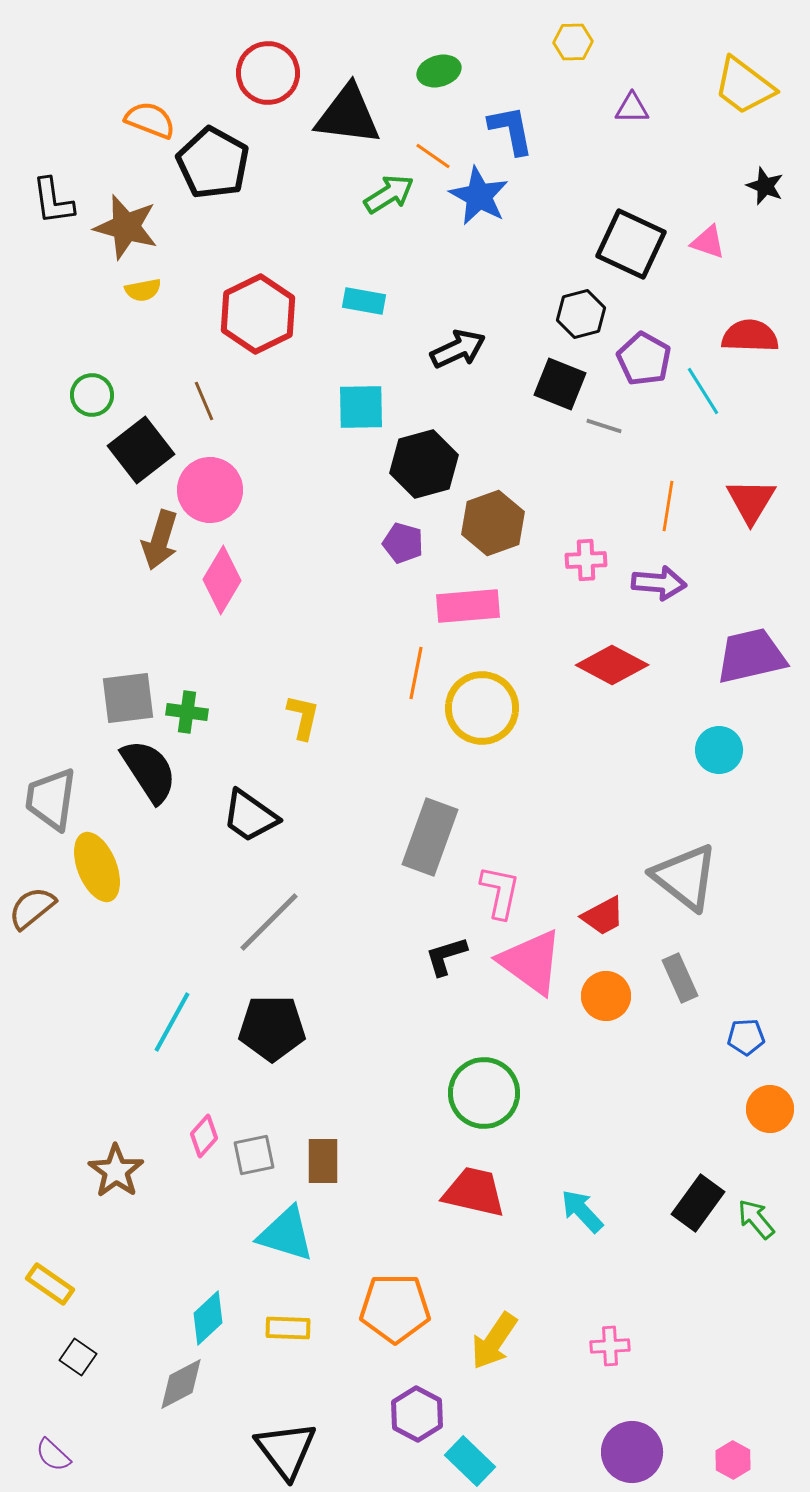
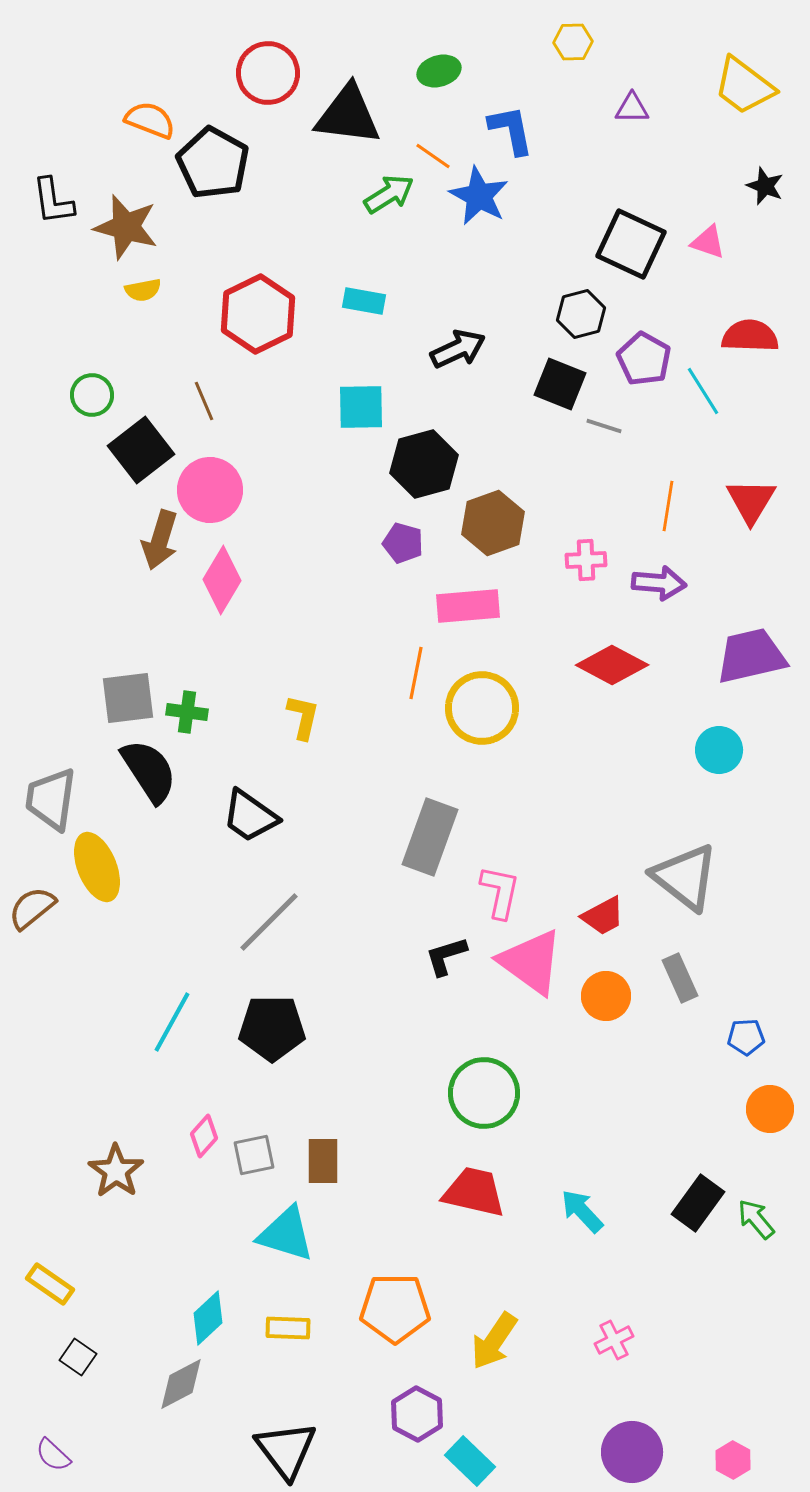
pink cross at (610, 1346): moved 4 px right, 6 px up; rotated 24 degrees counterclockwise
